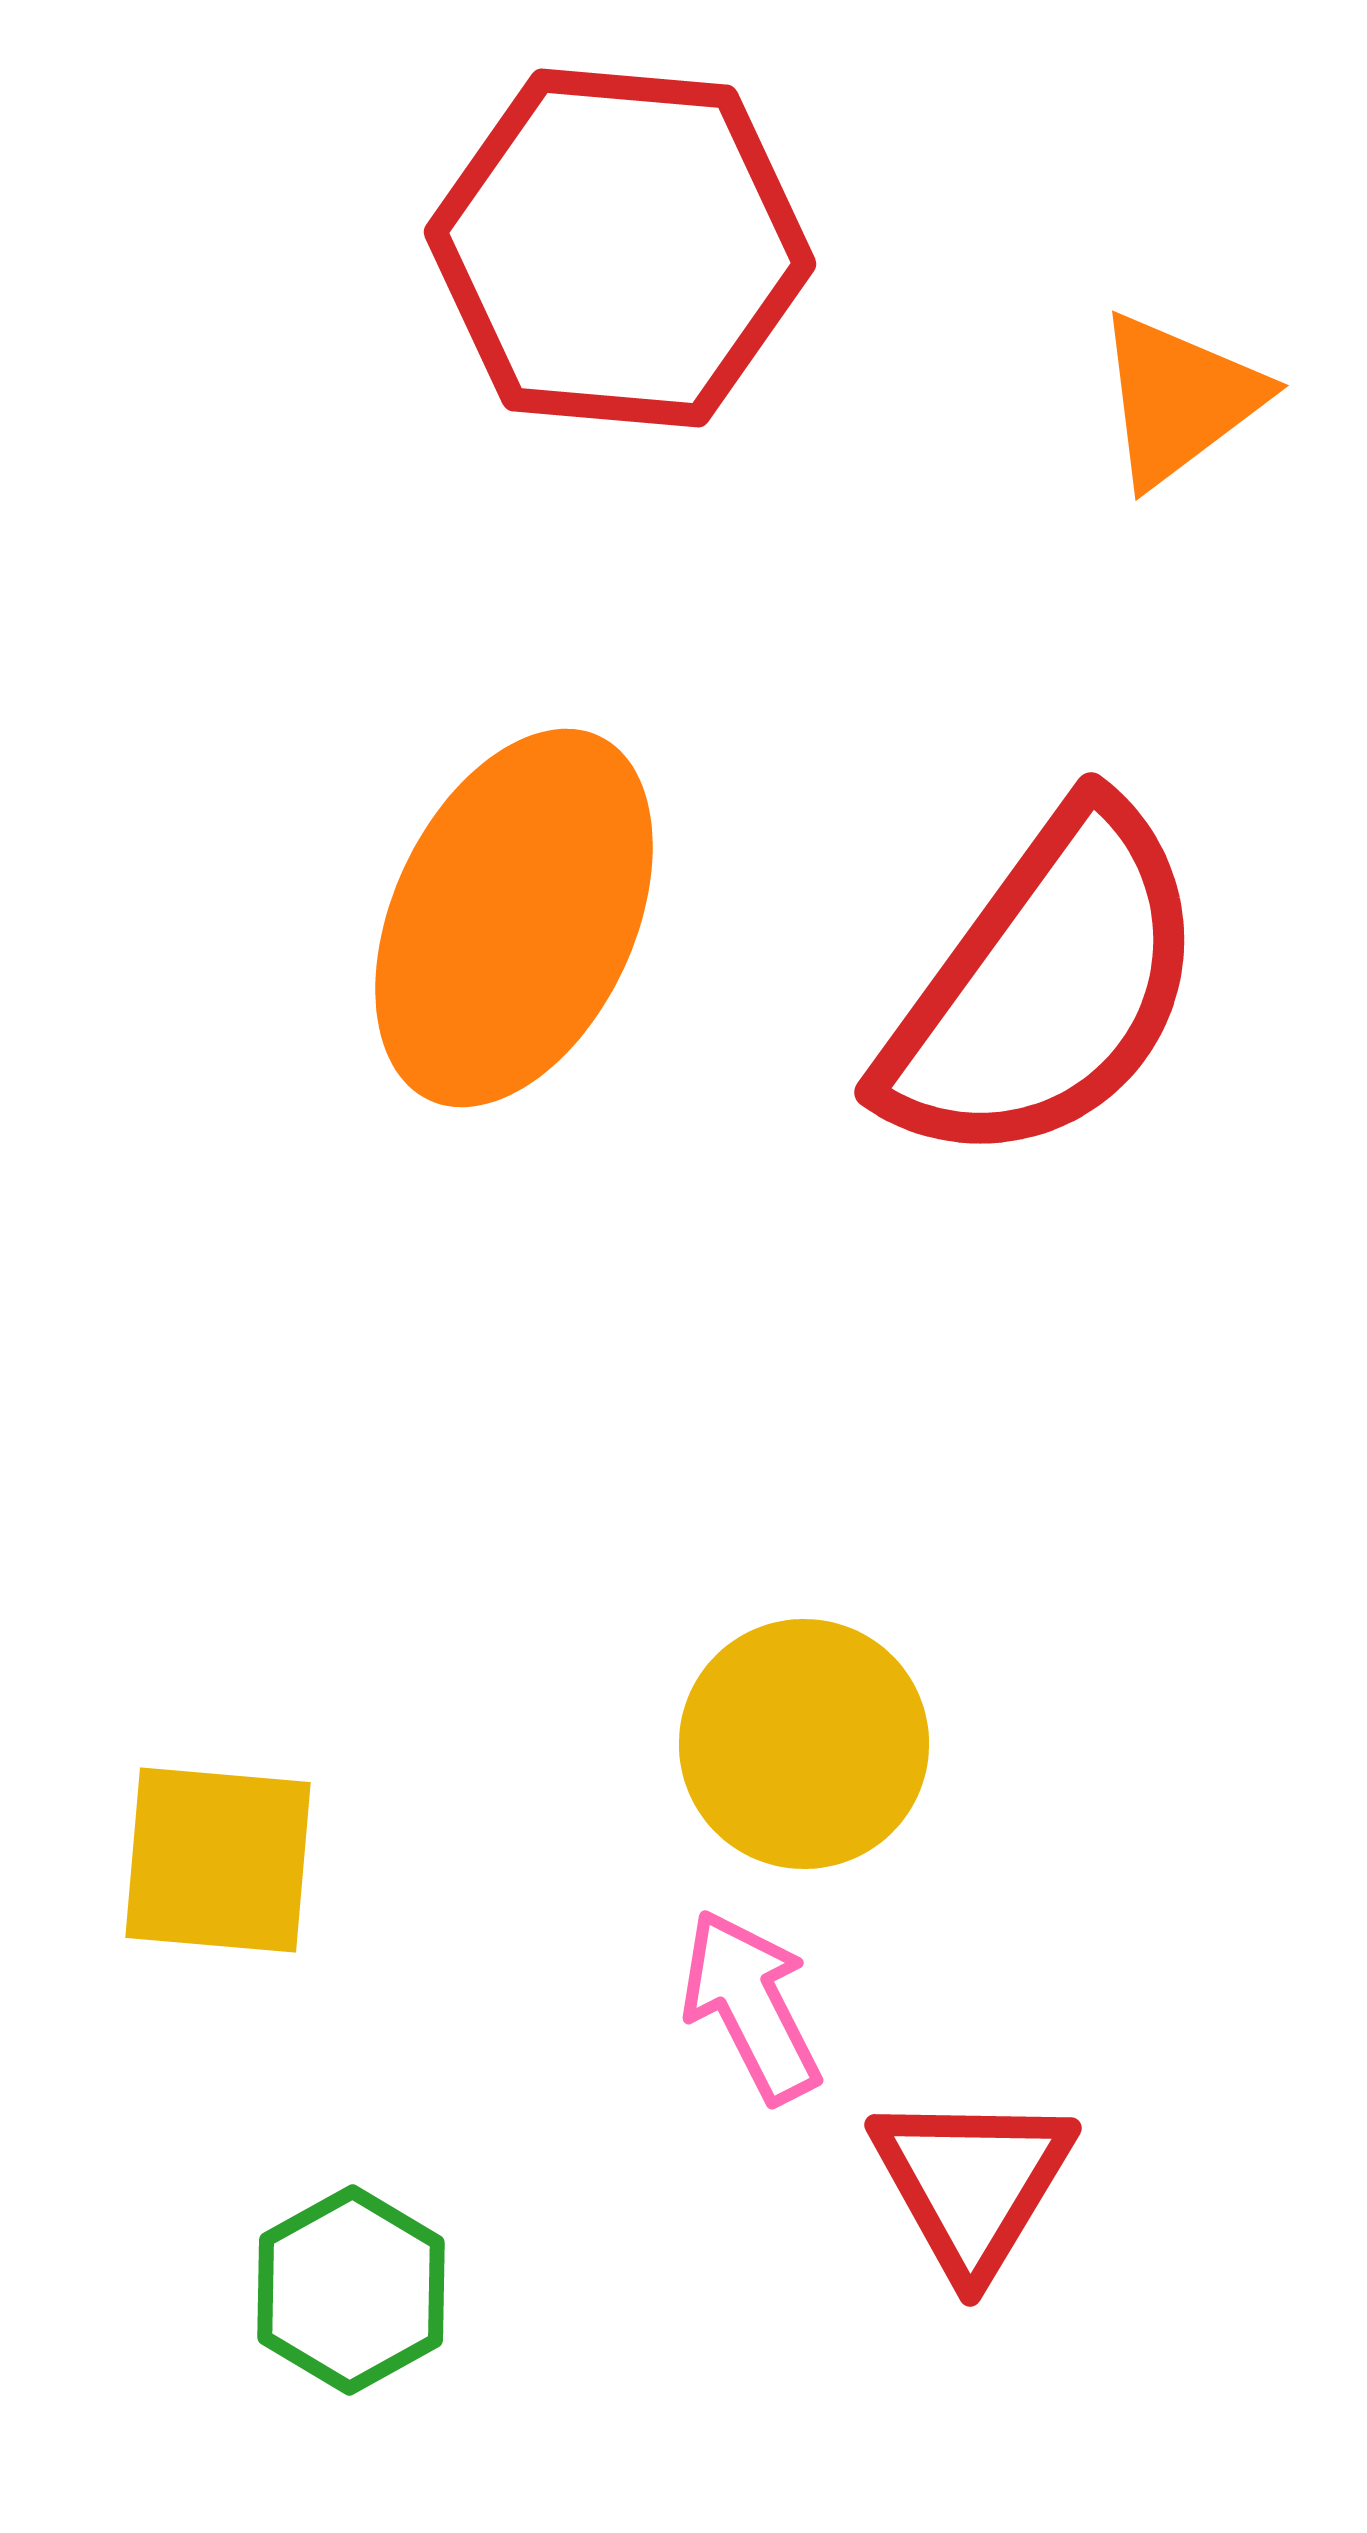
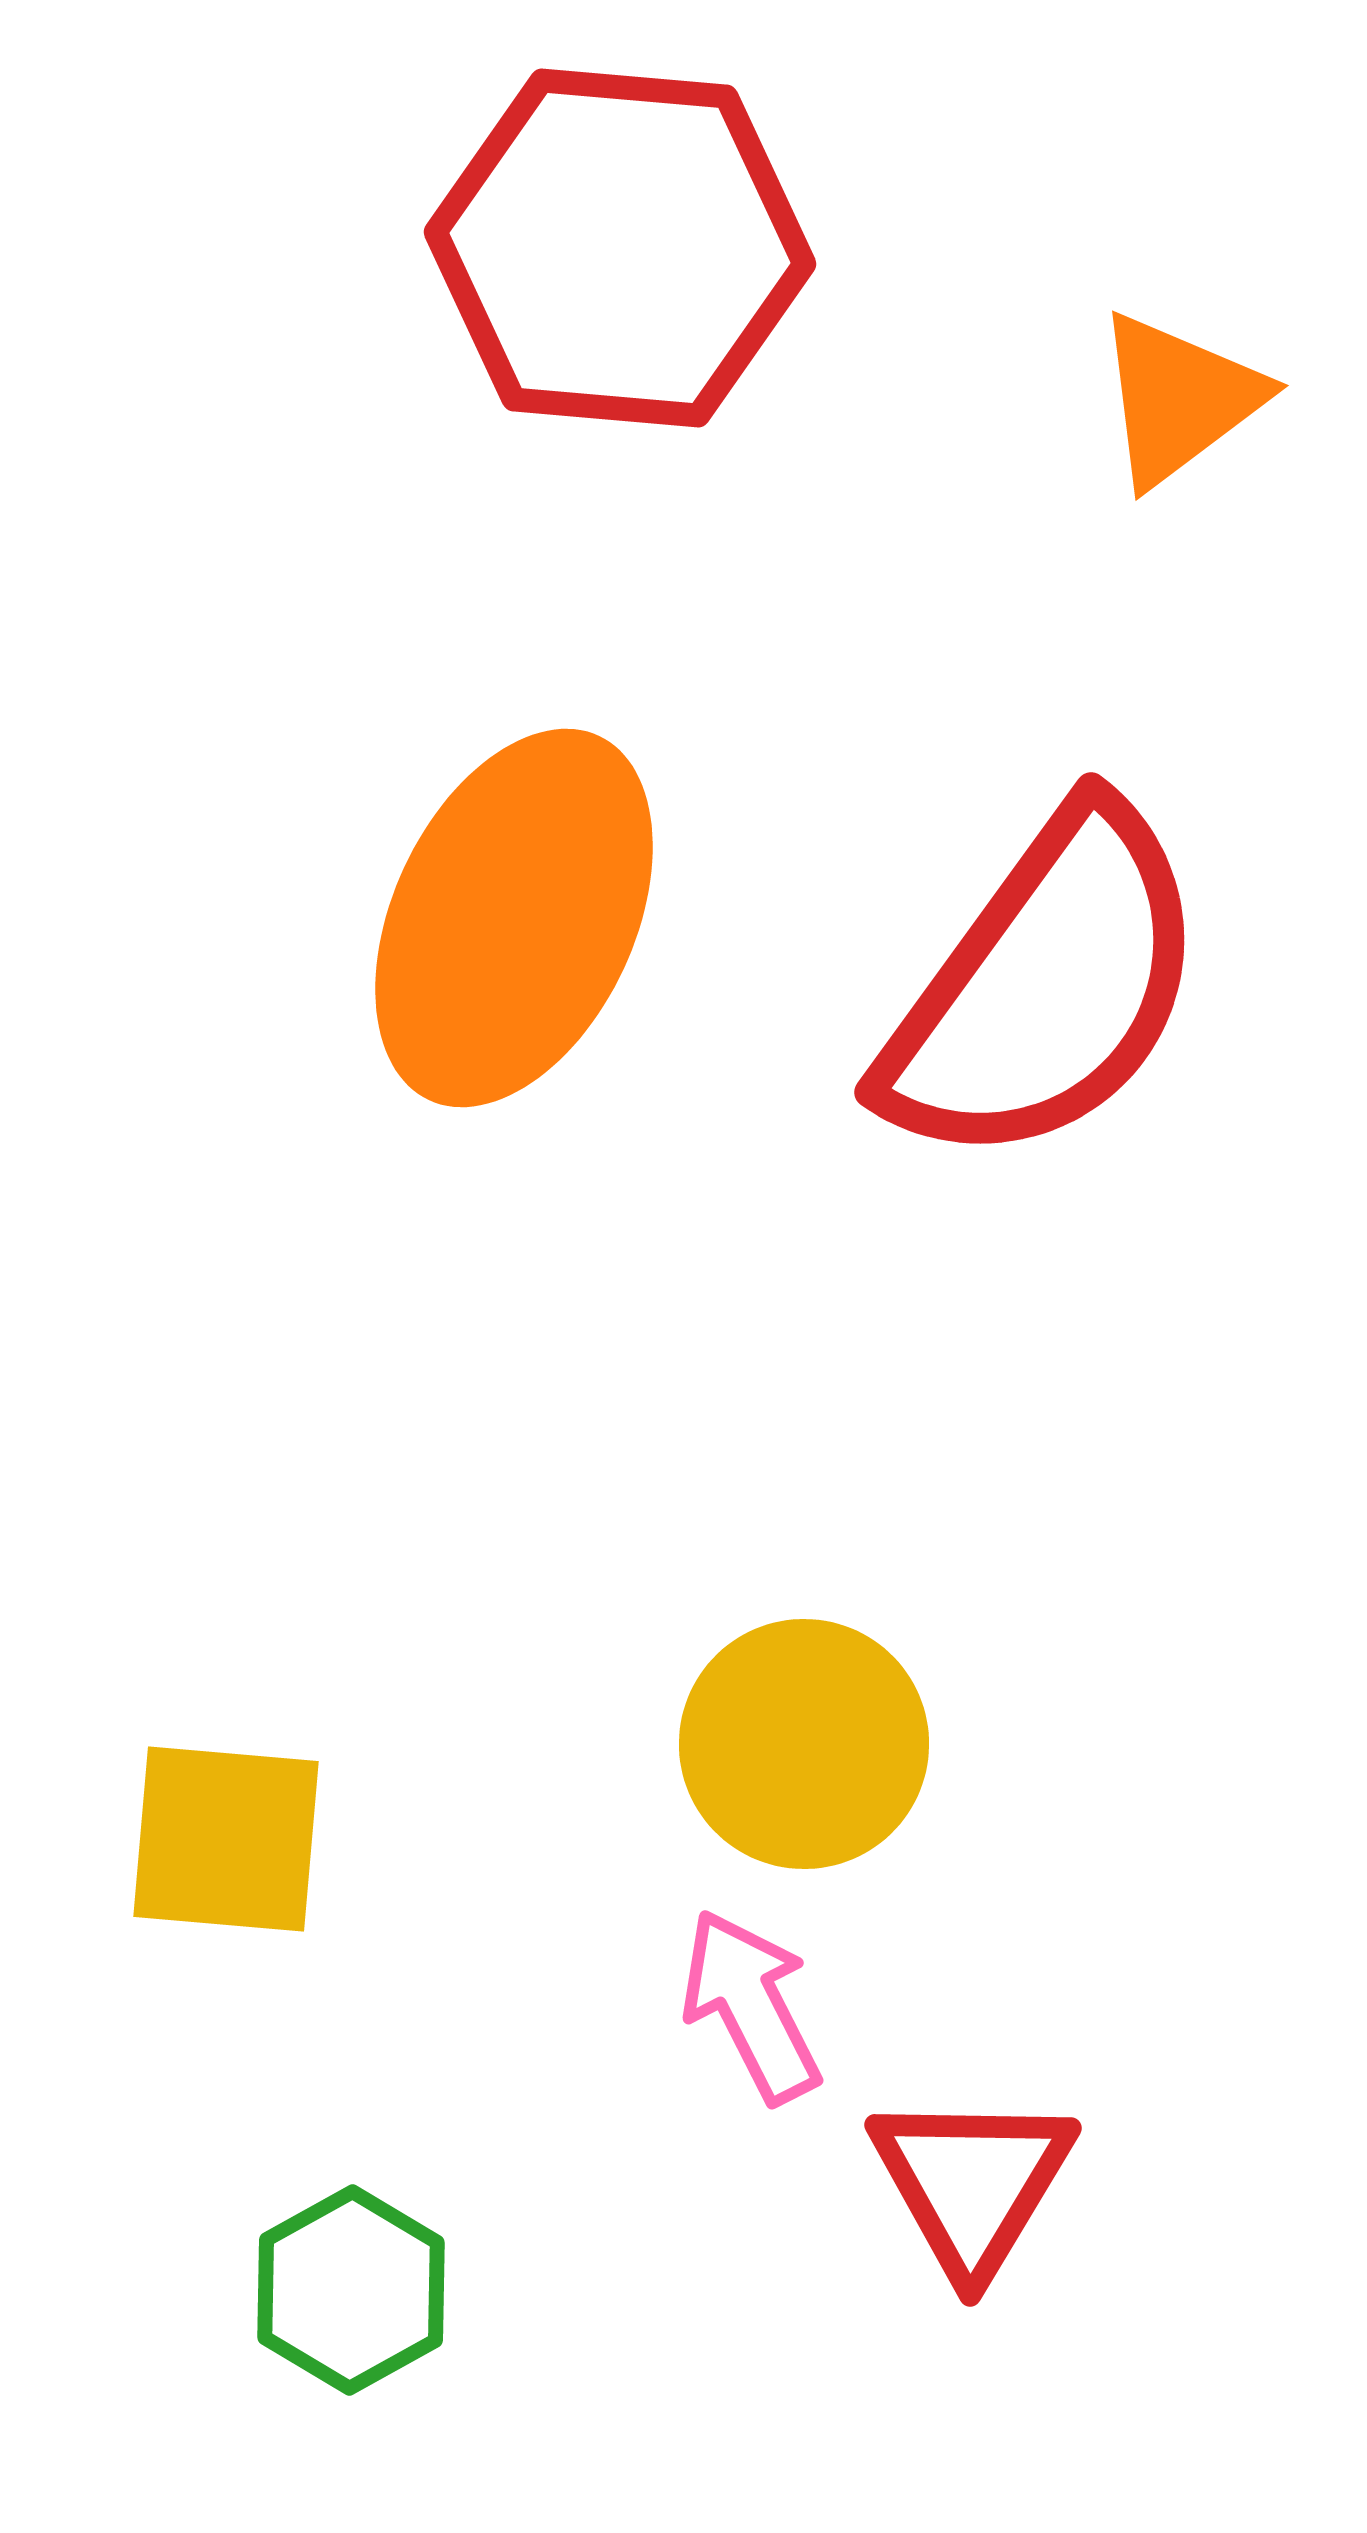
yellow square: moved 8 px right, 21 px up
